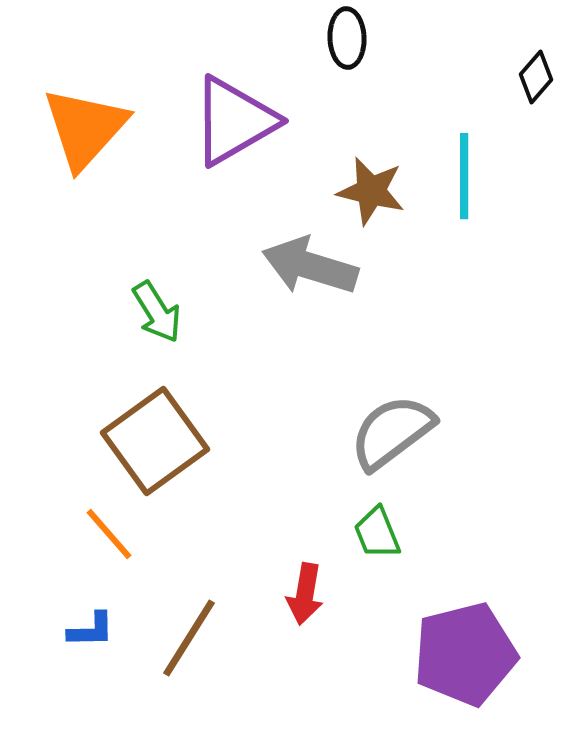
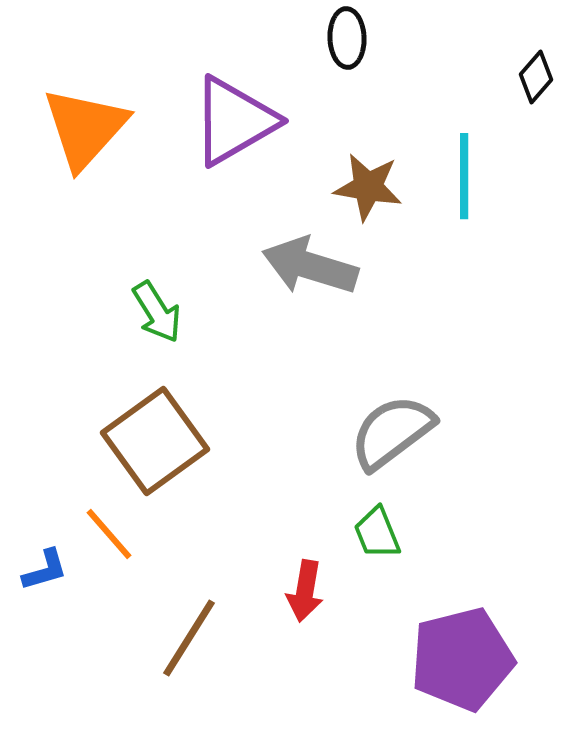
brown star: moved 3 px left, 4 px up; rotated 4 degrees counterclockwise
red arrow: moved 3 px up
blue L-shape: moved 46 px left, 60 px up; rotated 15 degrees counterclockwise
purple pentagon: moved 3 px left, 5 px down
